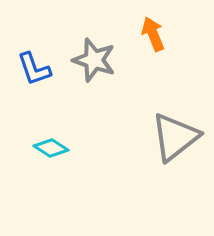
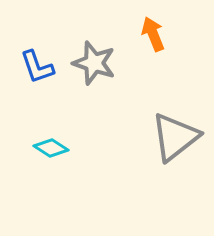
gray star: moved 3 px down
blue L-shape: moved 3 px right, 2 px up
